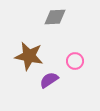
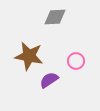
pink circle: moved 1 px right
